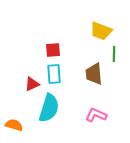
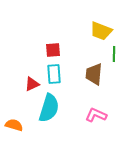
brown trapezoid: rotated 10 degrees clockwise
